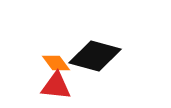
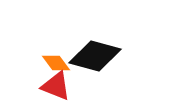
red triangle: rotated 16 degrees clockwise
